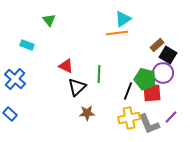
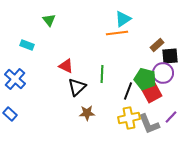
black square: moved 2 px right, 1 px down; rotated 36 degrees counterclockwise
green line: moved 3 px right
red square: rotated 24 degrees counterclockwise
